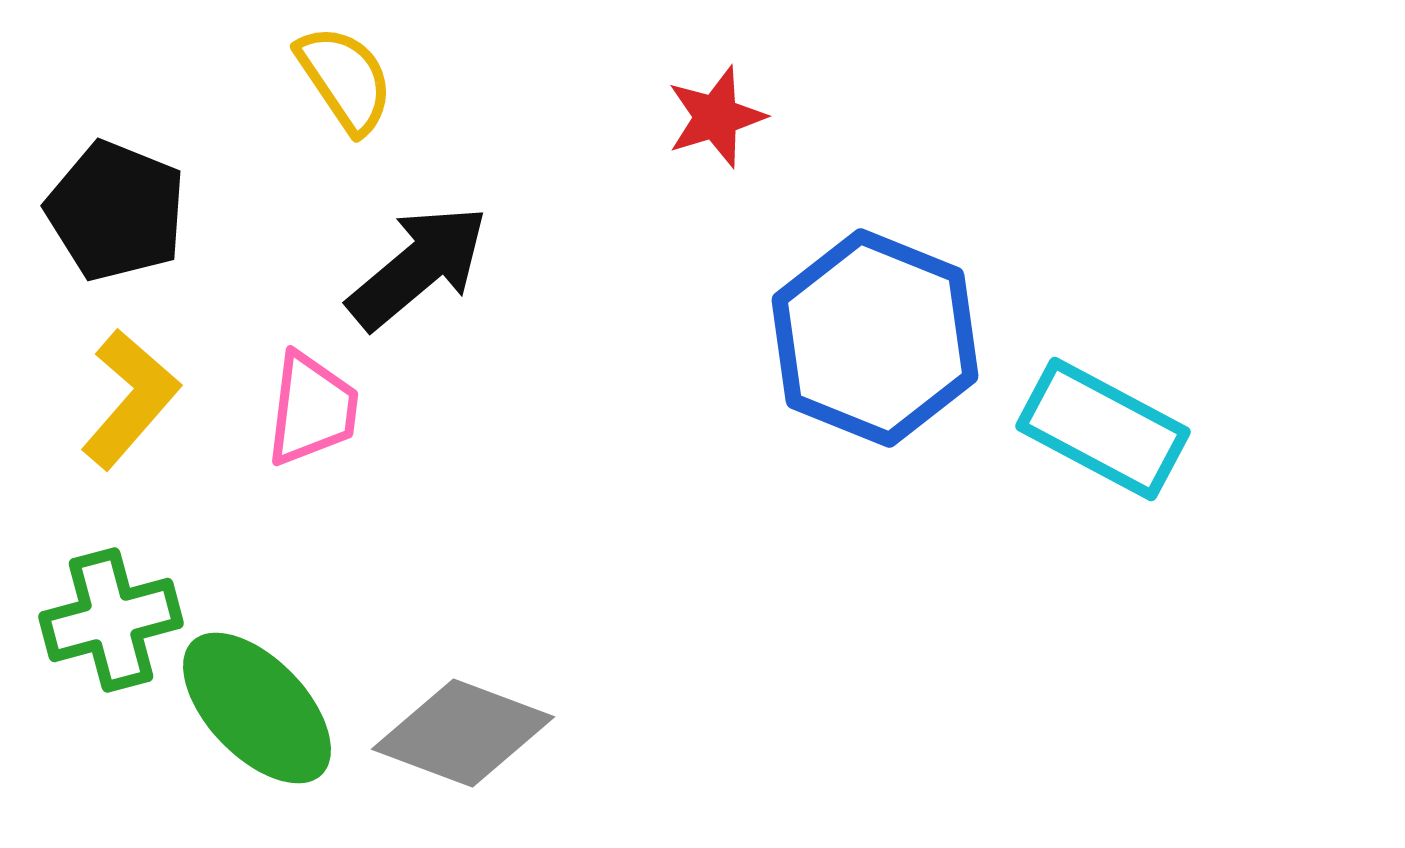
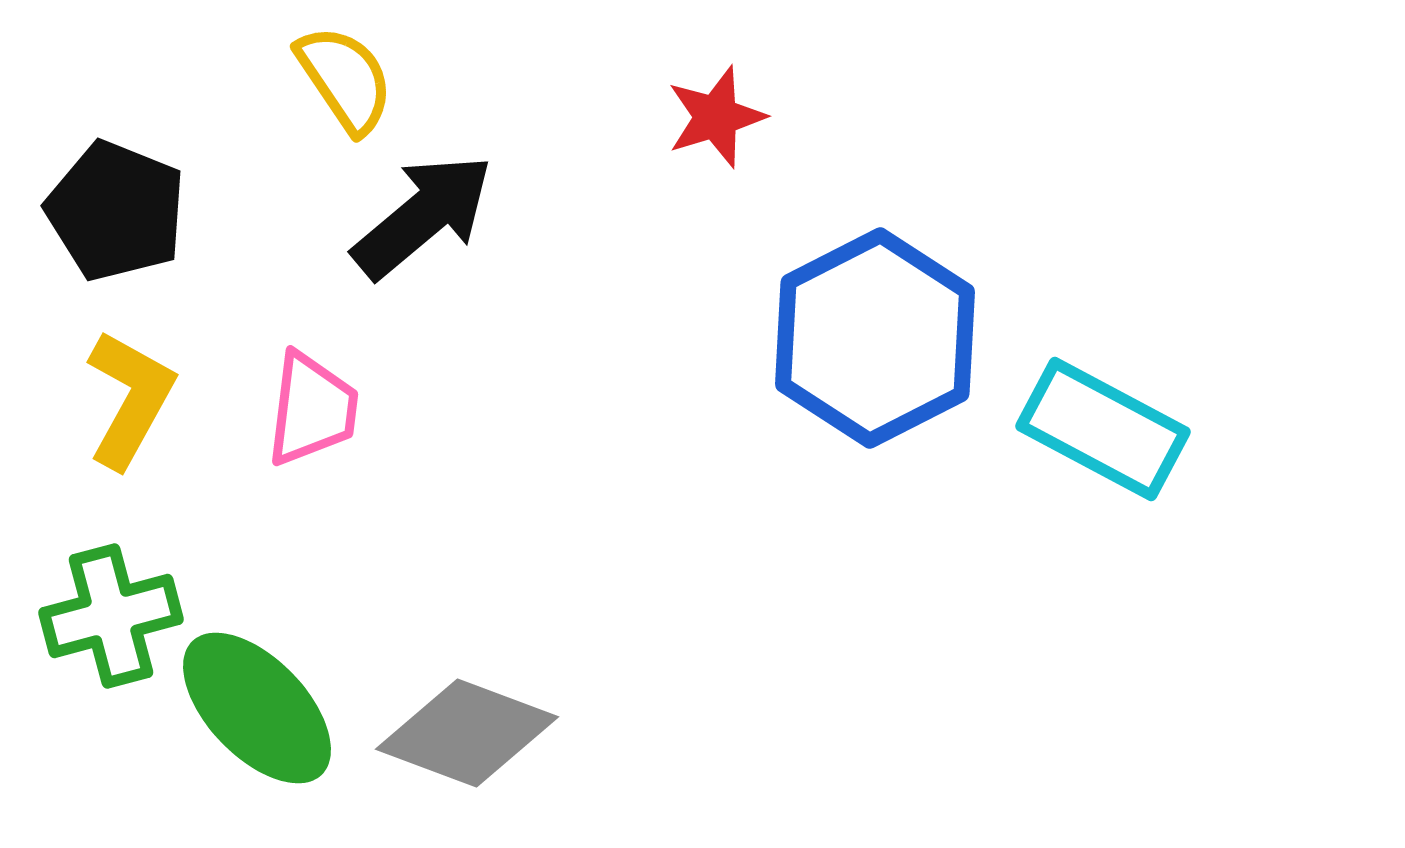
black arrow: moved 5 px right, 51 px up
blue hexagon: rotated 11 degrees clockwise
yellow L-shape: rotated 12 degrees counterclockwise
green cross: moved 4 px up
gray diamond: moved 4 px right
